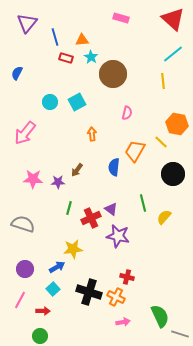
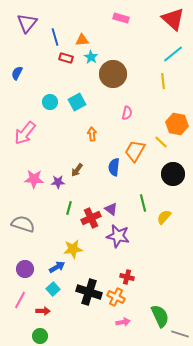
pink star at (33, 179): moved 1 px right
